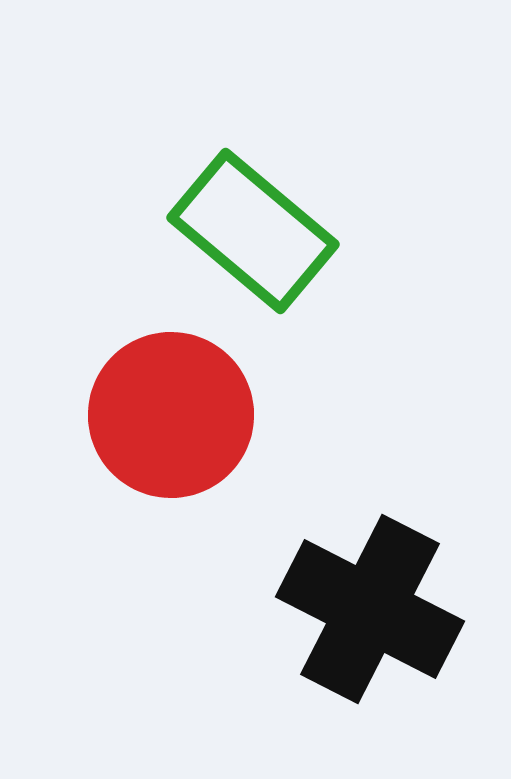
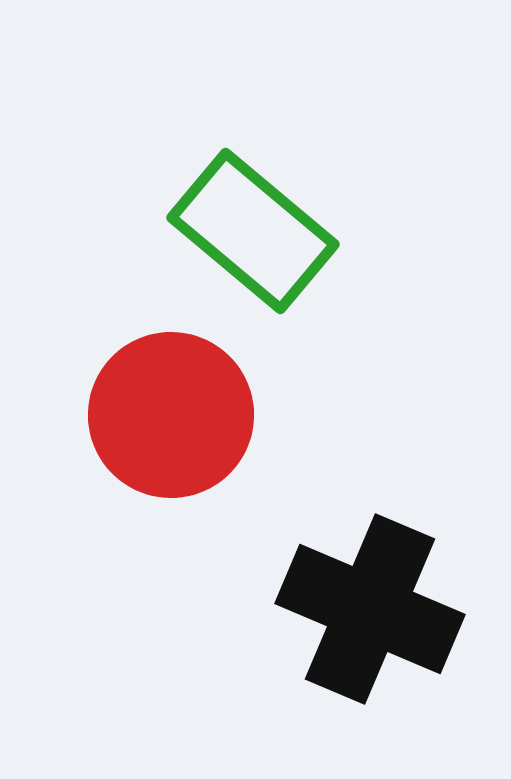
black cross: rotated 4 degrees counterclockwise
